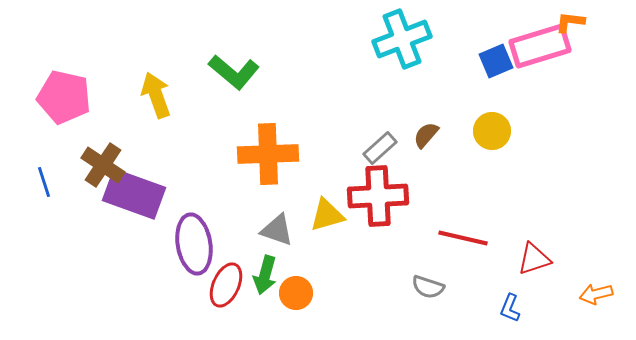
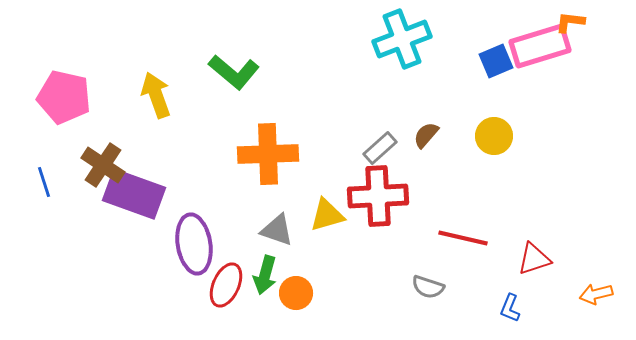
yellow circle: moved 2 px right, 5 px down
